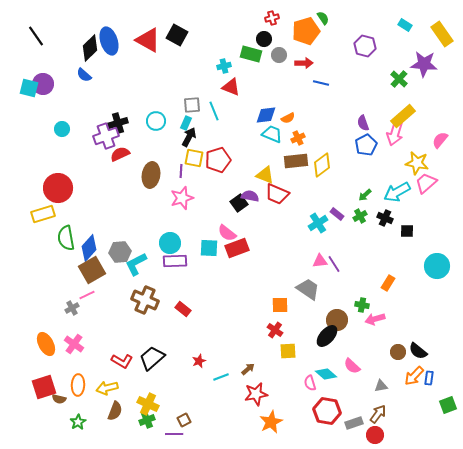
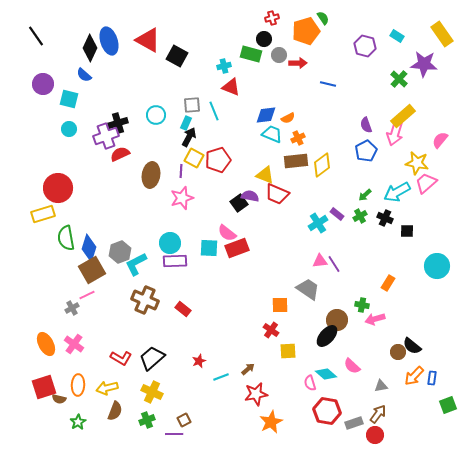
cyan rectangle at (405, 25): moved 8 px left, 11 px down
black square at (177, 35): moved 21 px down
black diamond at (90, 48): rotated 20 degrees counterclockwise
red arrow at (304, 63): moved 6 px left
blue line at (321, 83): moved 7 px right, 1 px down
cyan square at (29, 88): moved 40 px right, 11 px down
cyan circle at (156, 121): moved 6 px up
purple semicircle at (363, 123): moved 3 px right, 2 px down
cyan circle at (62, 129): moved 7 px right
blue pentagon at (366, 145): moved 6 px down
yellow square at (194, 158): rotated 18 degrees clockwise
blue diamond at (89, 248): rotated 24 degrees counterclockwise
gray hexagon at (120, 252): rotated 15 degrees counterclockwise
red cross at (275, 330): moved 4 px left
black semicircle at (418, 351): moved 6 px left, 5 px up
red L-shape at (122, 361): moved 1 px left, 3 px up
blue rectangle at (429, 378): moved 3 px right
yellow cross at (148, 404): moved 4 px right, 12 px up
